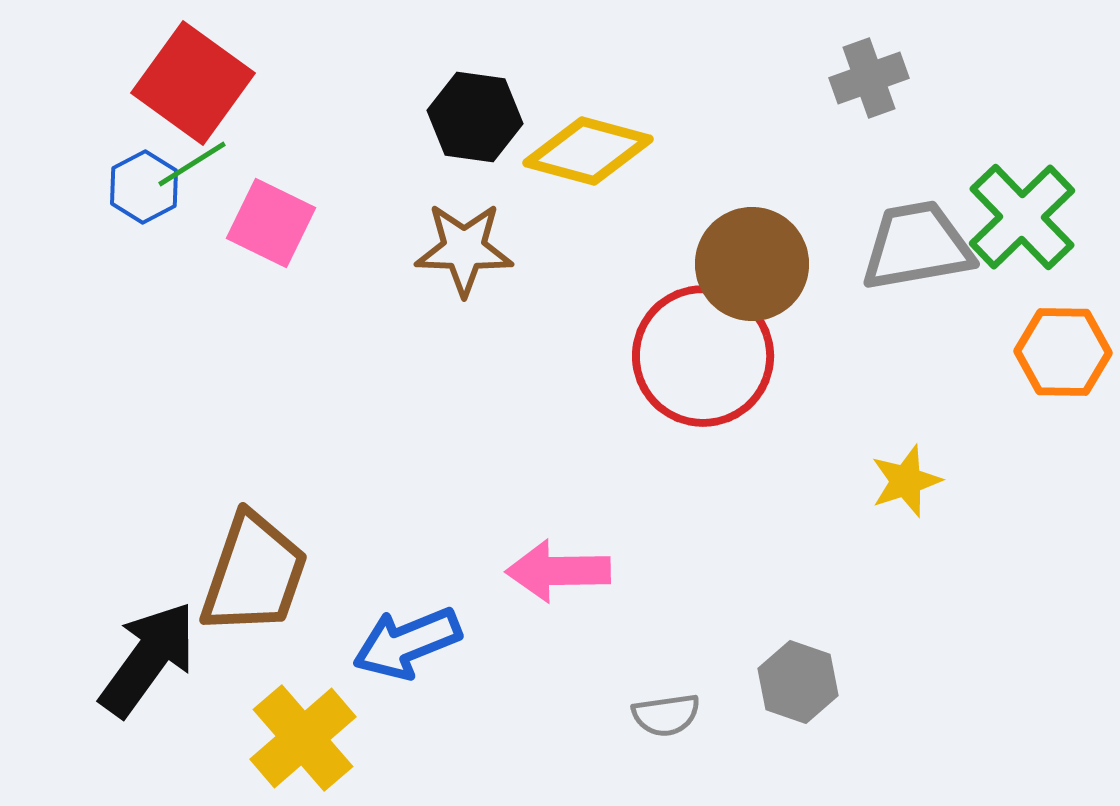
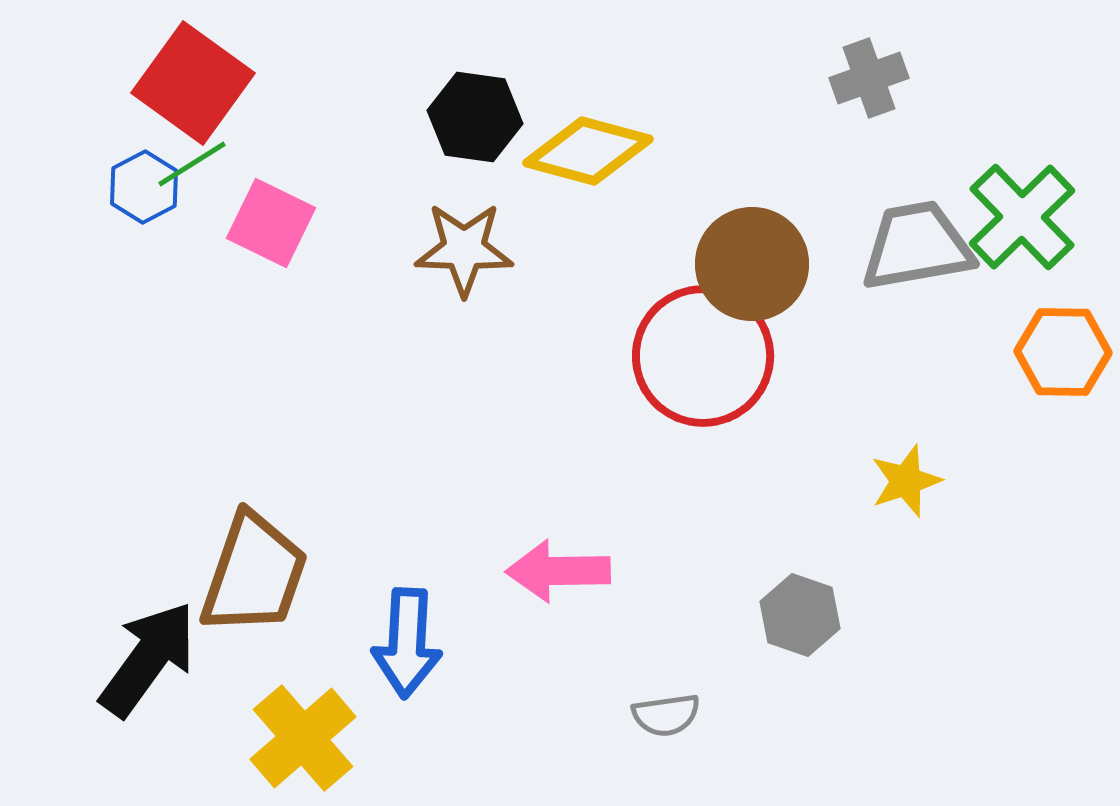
blue arrow: rotated 65 degrees counterclockwise
gray hexagon: moved 2 px right, 67 px up
